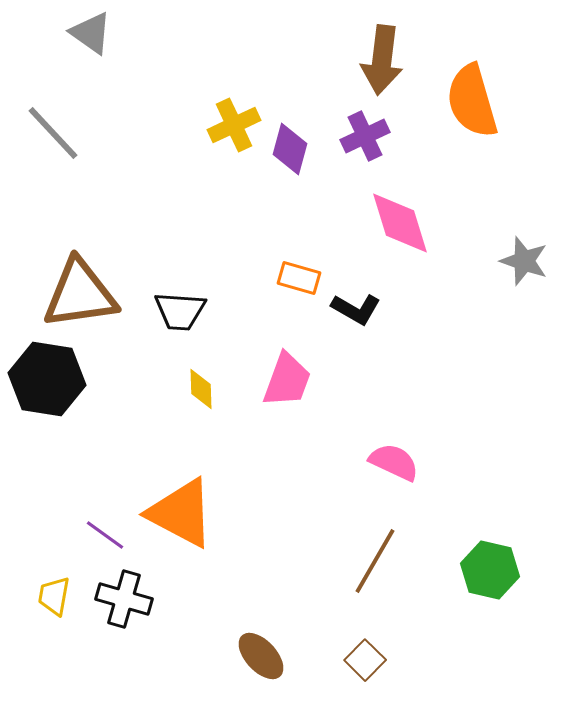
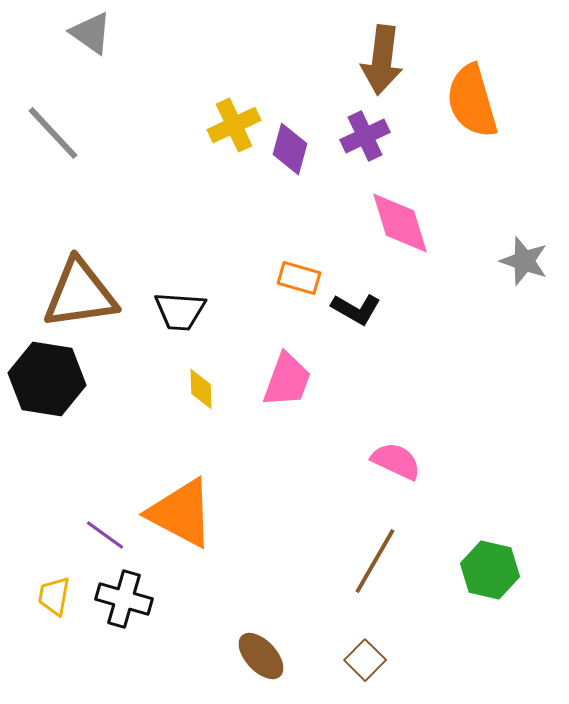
pink semicircle: moved 2 px right, 1 px up
